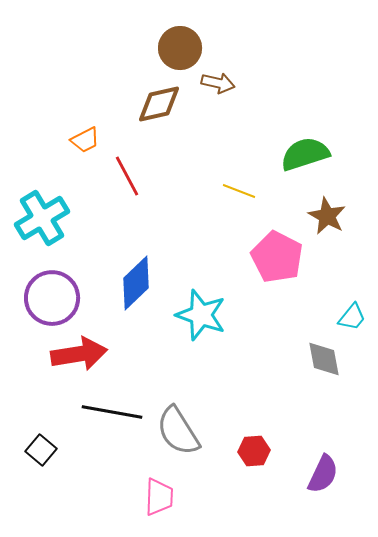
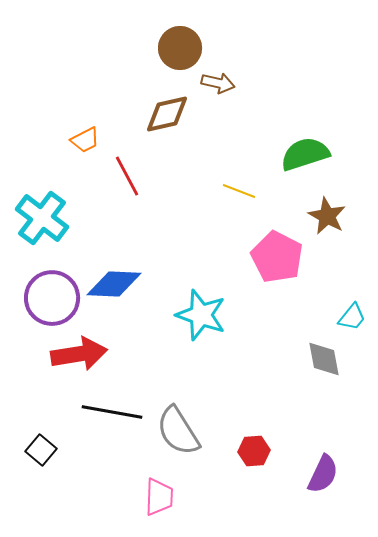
brown diamond: moved 8 px right, 10 px down
cyan cross: rotated 22 degrees counterclockwise
blue diamond: moved 22 px left, 1 px down; rotated 46 degrees clockwise
